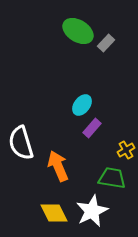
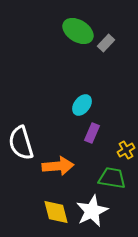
purple rectangle: moved 5 px down; rotated 18 degrees counterclockwise
orange arrow: rotated 108 degrees clockwise
yellow diamond: moved 2 px right, 1 px up; rotated 12 degrees clockwise
